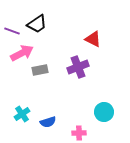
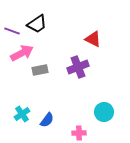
blue semicircle: moved 1 px left, 2 px up; rotated 35 degrees counterclockwise
